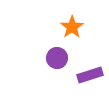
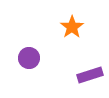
purple circle: moved 28 px left
